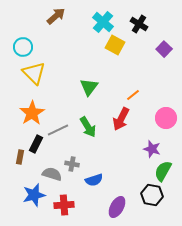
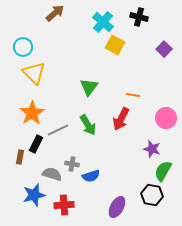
brown arrow: moved 1 px left, 3 px up
black cross: moved 7 px up; rotated 18 degrees counterclockwise
orange line: rotated 48 degrees clockwise
green arrow: moved 2 px up
blue semicircle: moved 3 px left, 4 px up
